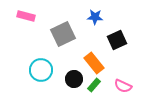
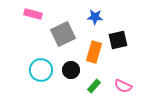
pink rectangle: moved 7 px right, 2 px up
black square: moved 1 px right; rotated 12 degrees clockwise
orange rectangle: moved 11 px up; rotated 55 degrees clockwise
black circle: moved 3 px left, 9 px up
green rectangle: moved 1 px down
